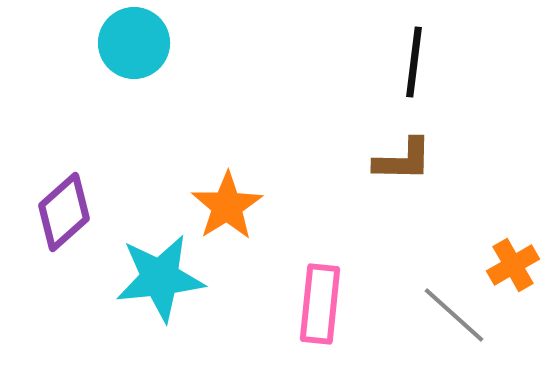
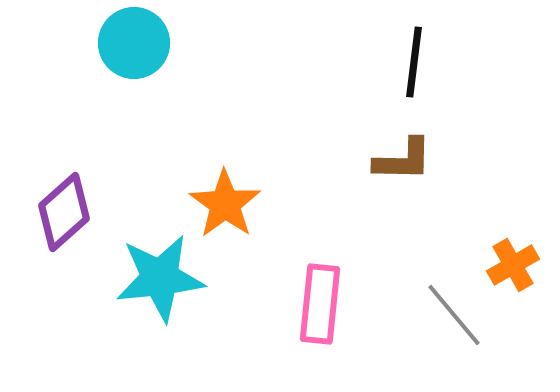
orange star: moved 2 px left, 2 px up; rotated 4 degrees counterclockwise
gray line: rotated 8 degrees clockwise
